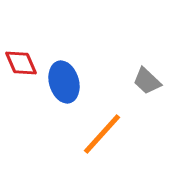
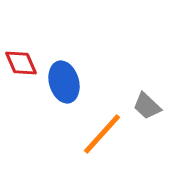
gray trapezoid: moved 25 px down
